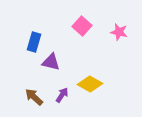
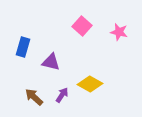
blue rectangle: moved 11 px left, 5 px down
